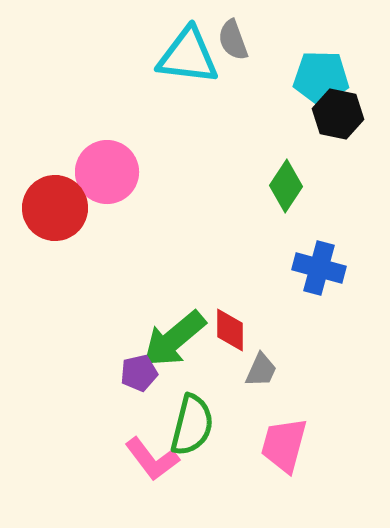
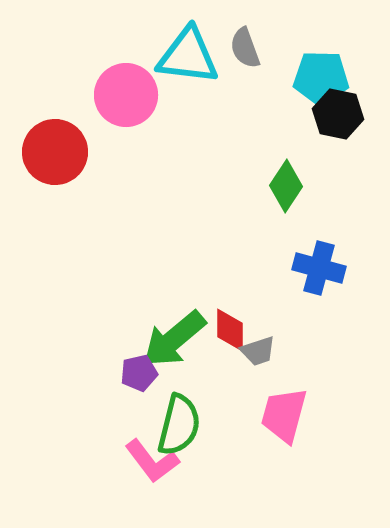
gray semicircle: moved 12 px right, 8 px down
pink circle: moved 19 px right, 77 px up
red circle: moved 56 px up
gray trapezoid: moved 3 px left, 19 px up; rotated 48 degrees clockwise
green semicircle: moved 13 px left
pink trapezoid: moved 30 px up
pink L-shape: moved 2 px down
